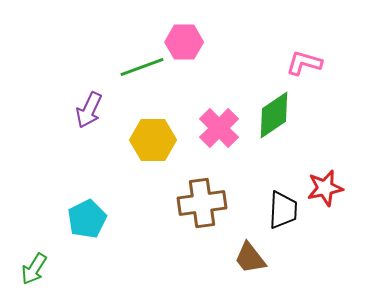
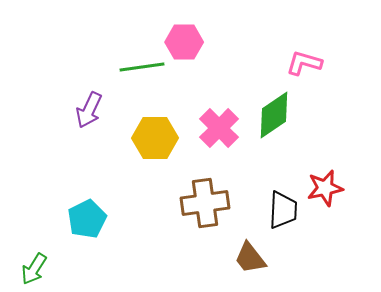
green line: rotated 12 degrees clockwise
yellow hexagon: moved 2 px right, 2 px up
brown cross: moved 3 px right
